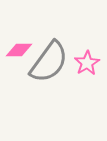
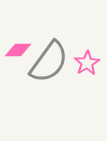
pink diamond: moved 1 px left
